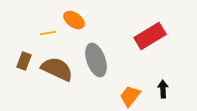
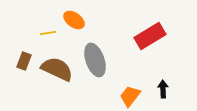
gray ellipse: moved 1 px left
